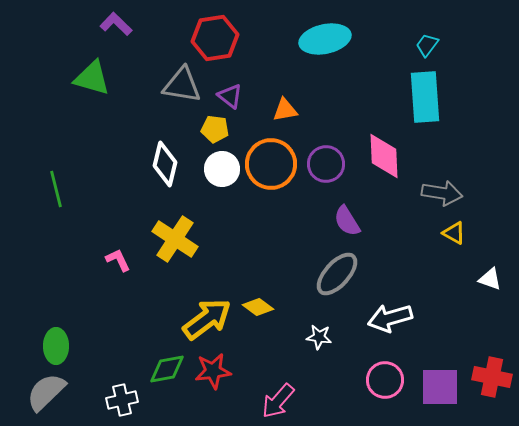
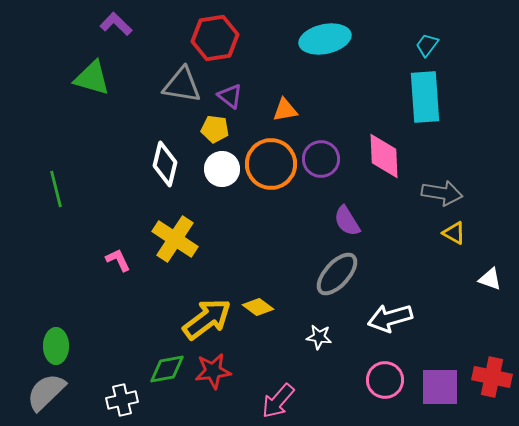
purple circle: moved 5 px left, 5 px up
